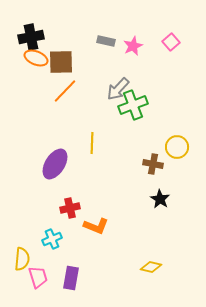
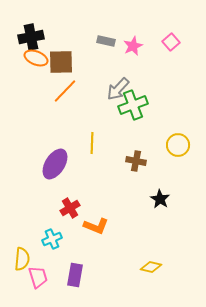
yellow circle: moved 1 px right, 2 px up
brown cross: moved 17 px left, 3 px up
red cross: rotated 18 degrees counterclockwise
purple rectangle: moved 4 px right, 3 px up
